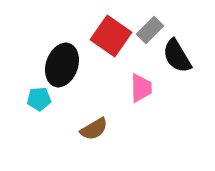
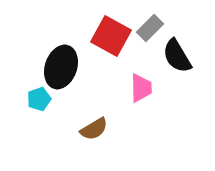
gray rectangle: moved 2 px up
red square: rotated 6 degrees counterclockwise
black ellipse: moved 1 px left, 2 px down
cyan pentagon: rotated 15 degrees counterclockwise
